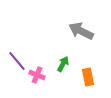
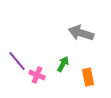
gray arrow: moved 2 px down; rotated 10 degrees counterclockwise
